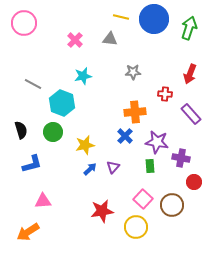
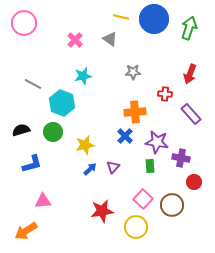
gray triangle: rotated 28 degrees clockwise
black semicircle: rotated 90 degrees counterclockwise
orange arrow: moved 2 px left, 1 px up
